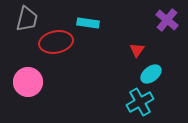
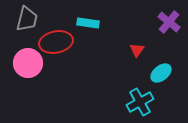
purple cross: moved 2 px right, 2 px down
cyan ellipse: moved 10 px right, 1 px up
pink circle: moved 19 px up
